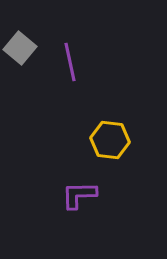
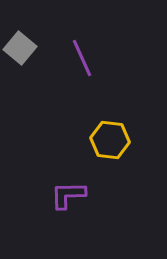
purple line: moved 12 px right, 4 px up; rotated 12 degrees counterclockwise
purple L-shape: moved 11 px left
